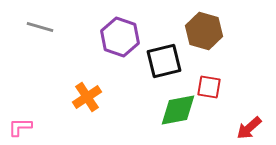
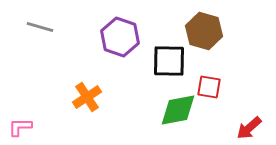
black square: moved 5 px right; rotated 15 degrees clockwise
